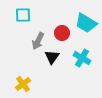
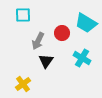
black triangle: moved 6 px left, 4 px down
